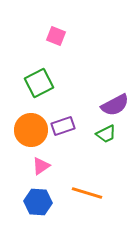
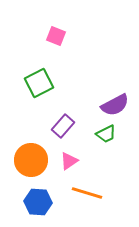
purple rectangle: rotated 30 degrees counterclockwise
orange circle: moved 30 px down
pink triangle: moved 28 px right, 5 px up
